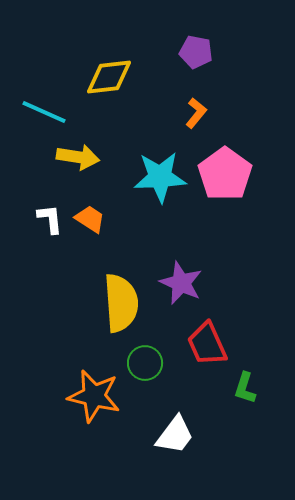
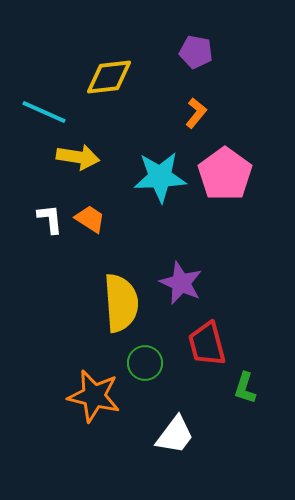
red trapezoid: rotated 9 degrees clockwise
